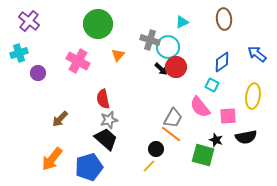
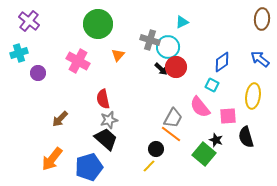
brown ellipse: moved 38 px right; rotated 10 degrees clockwise
blue arrow: moved 3 px right, 5 px down
black semicircle: rotated 85 degrees clockwise
green square: moved 1 px right, 1 px up; rotated 25 degrees clockwise
